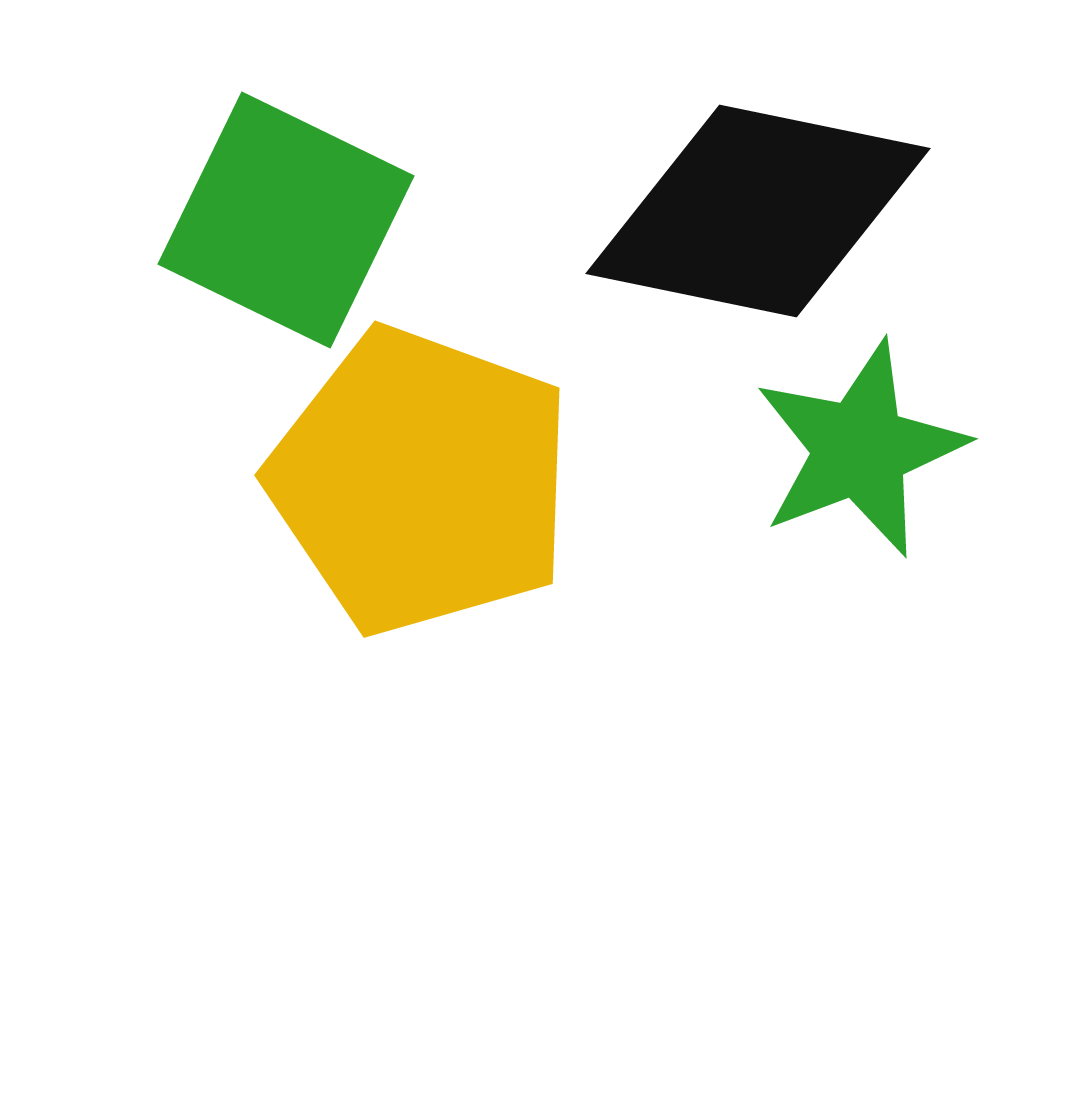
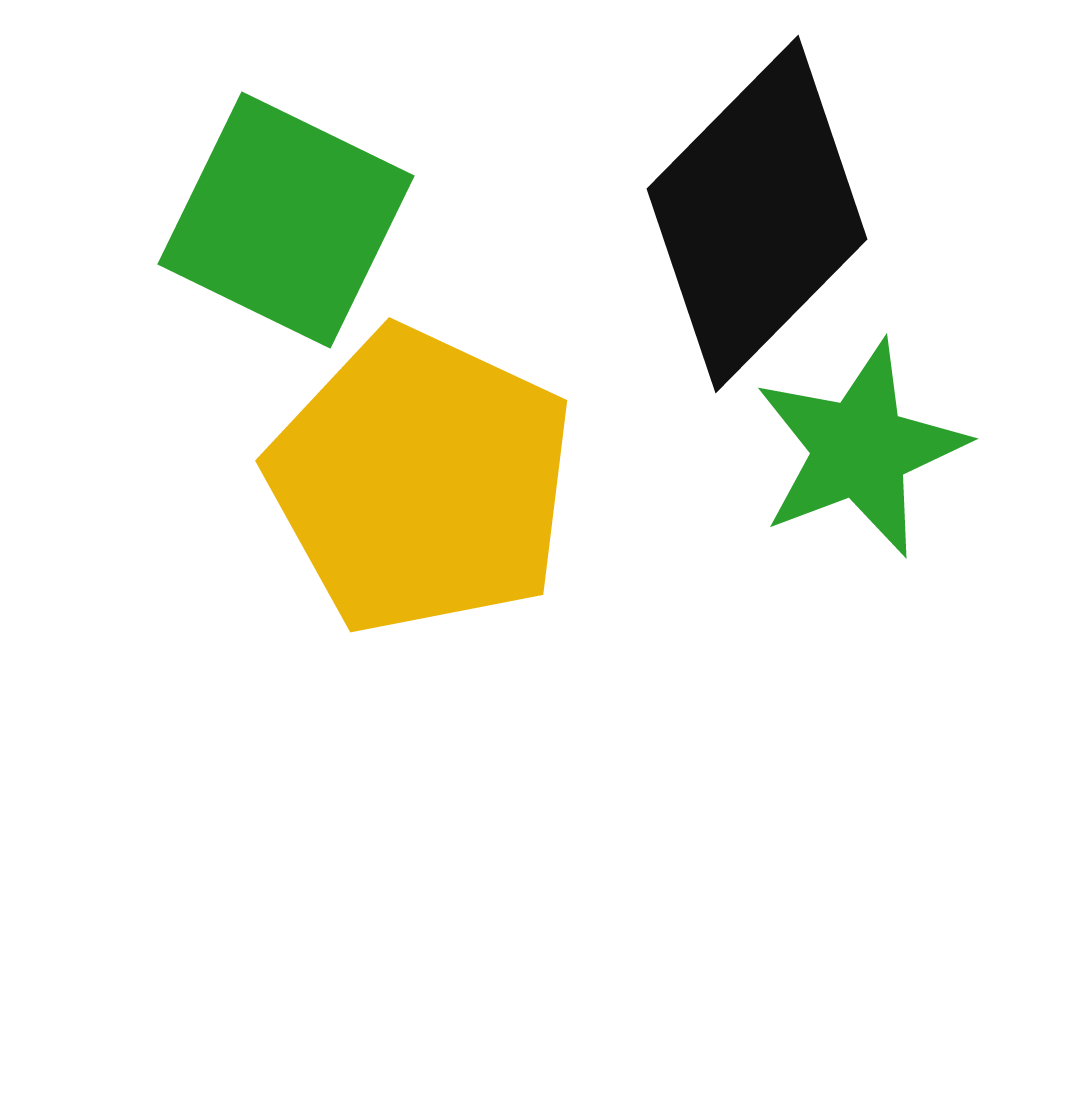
black diamond: moved 1 px left, 3 px down; rotated 57 degrees counterclockwise
yellow pentagon: rotated 5 degrees clockwise
